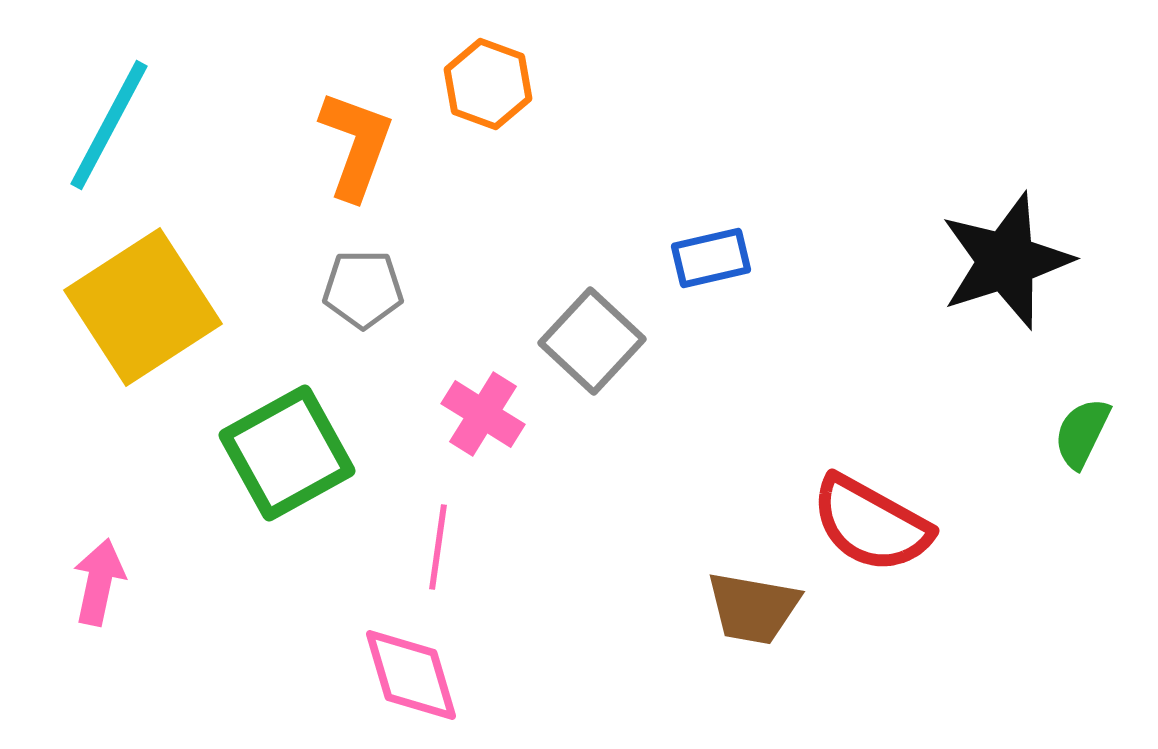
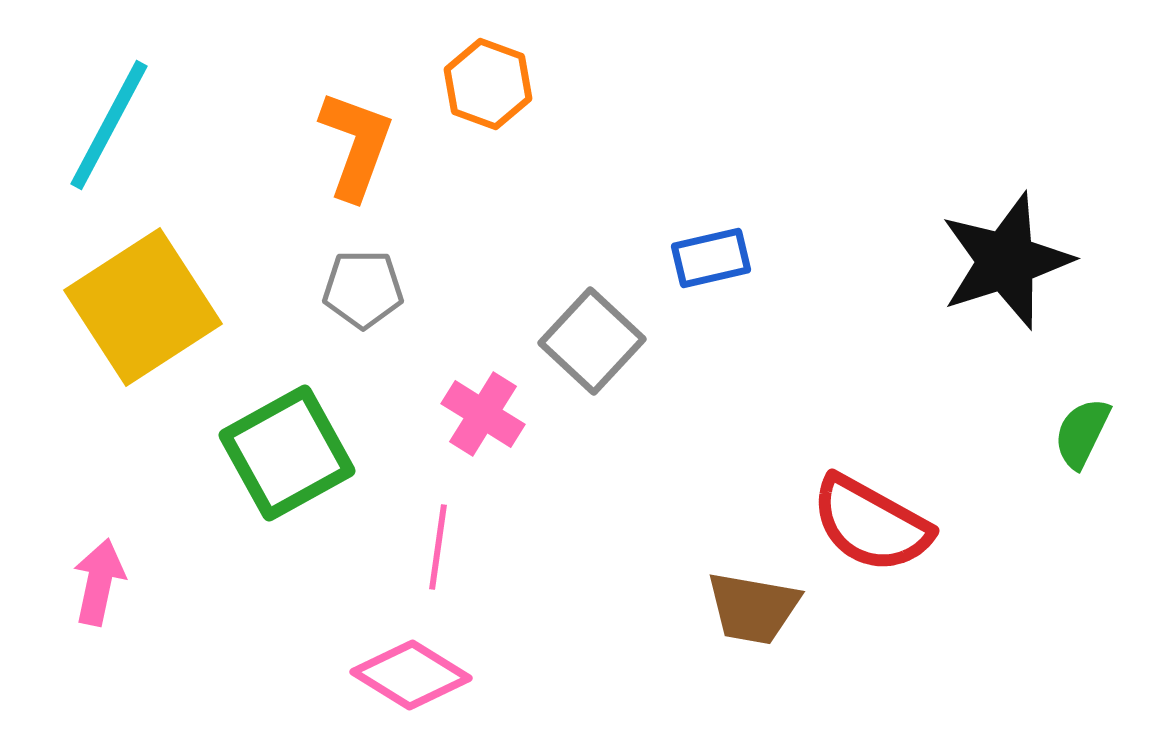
pink diamond: rotated 42 degrees counterclockwise
